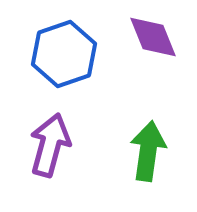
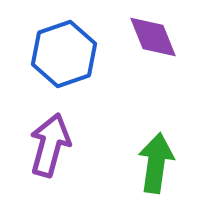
green arrow: moved 8 px right, 12 px down
